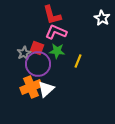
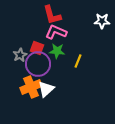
white star: moved 3 px down; rotated 28 degrees counterclockwise
gray star: moved 4 px left, 2 px down
